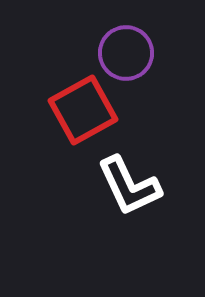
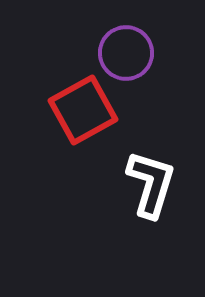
white L-shape: moved 22 px right, 2 px up; rotated 138 degrees counterclockwise
